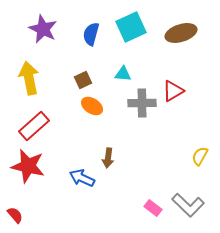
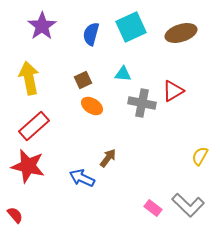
purple star: moved 1 px left, 3 px up; rotated 12 degrees clockwise
gray cross: rotated 12 degrees clockwise
brown arrow: rotated 150 degrees counterclockwise
